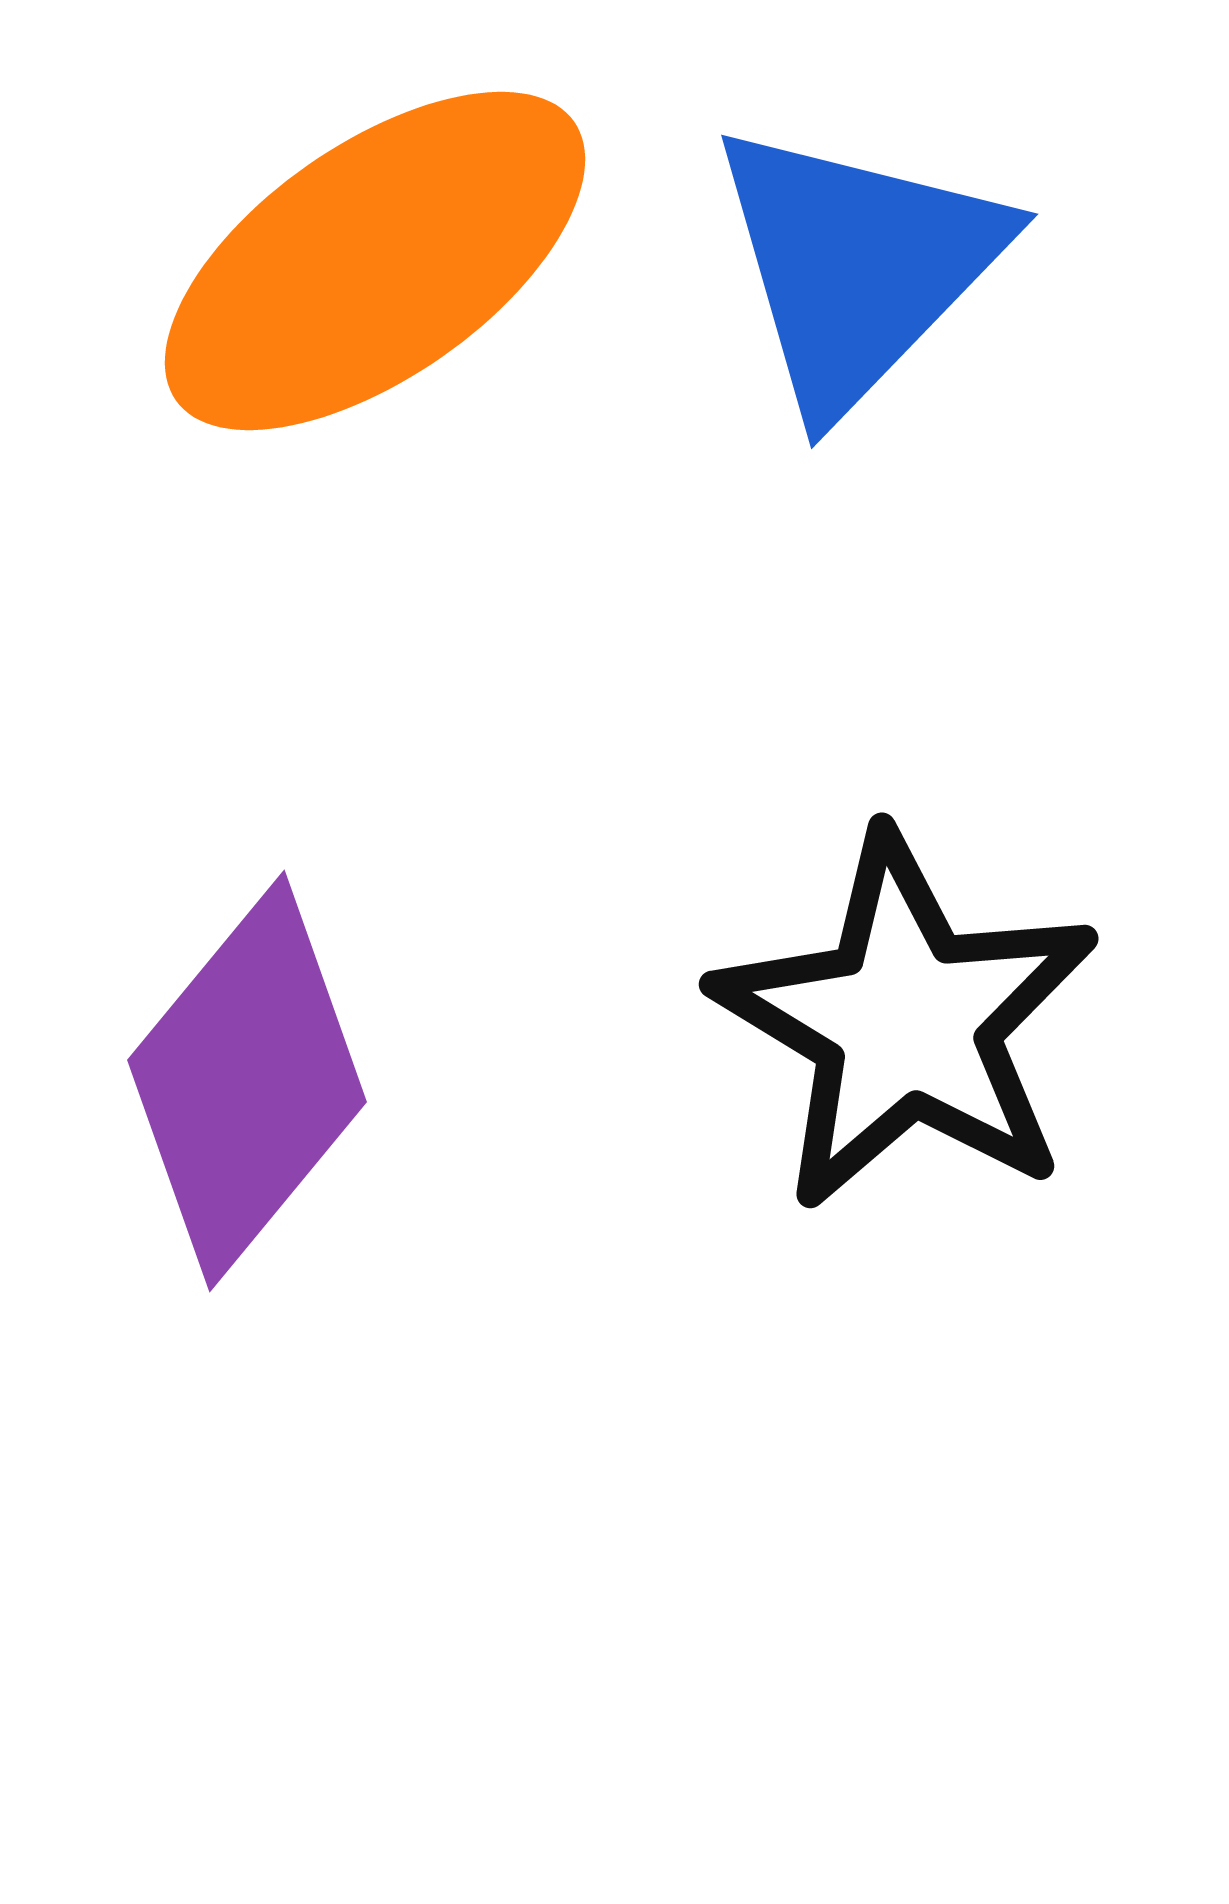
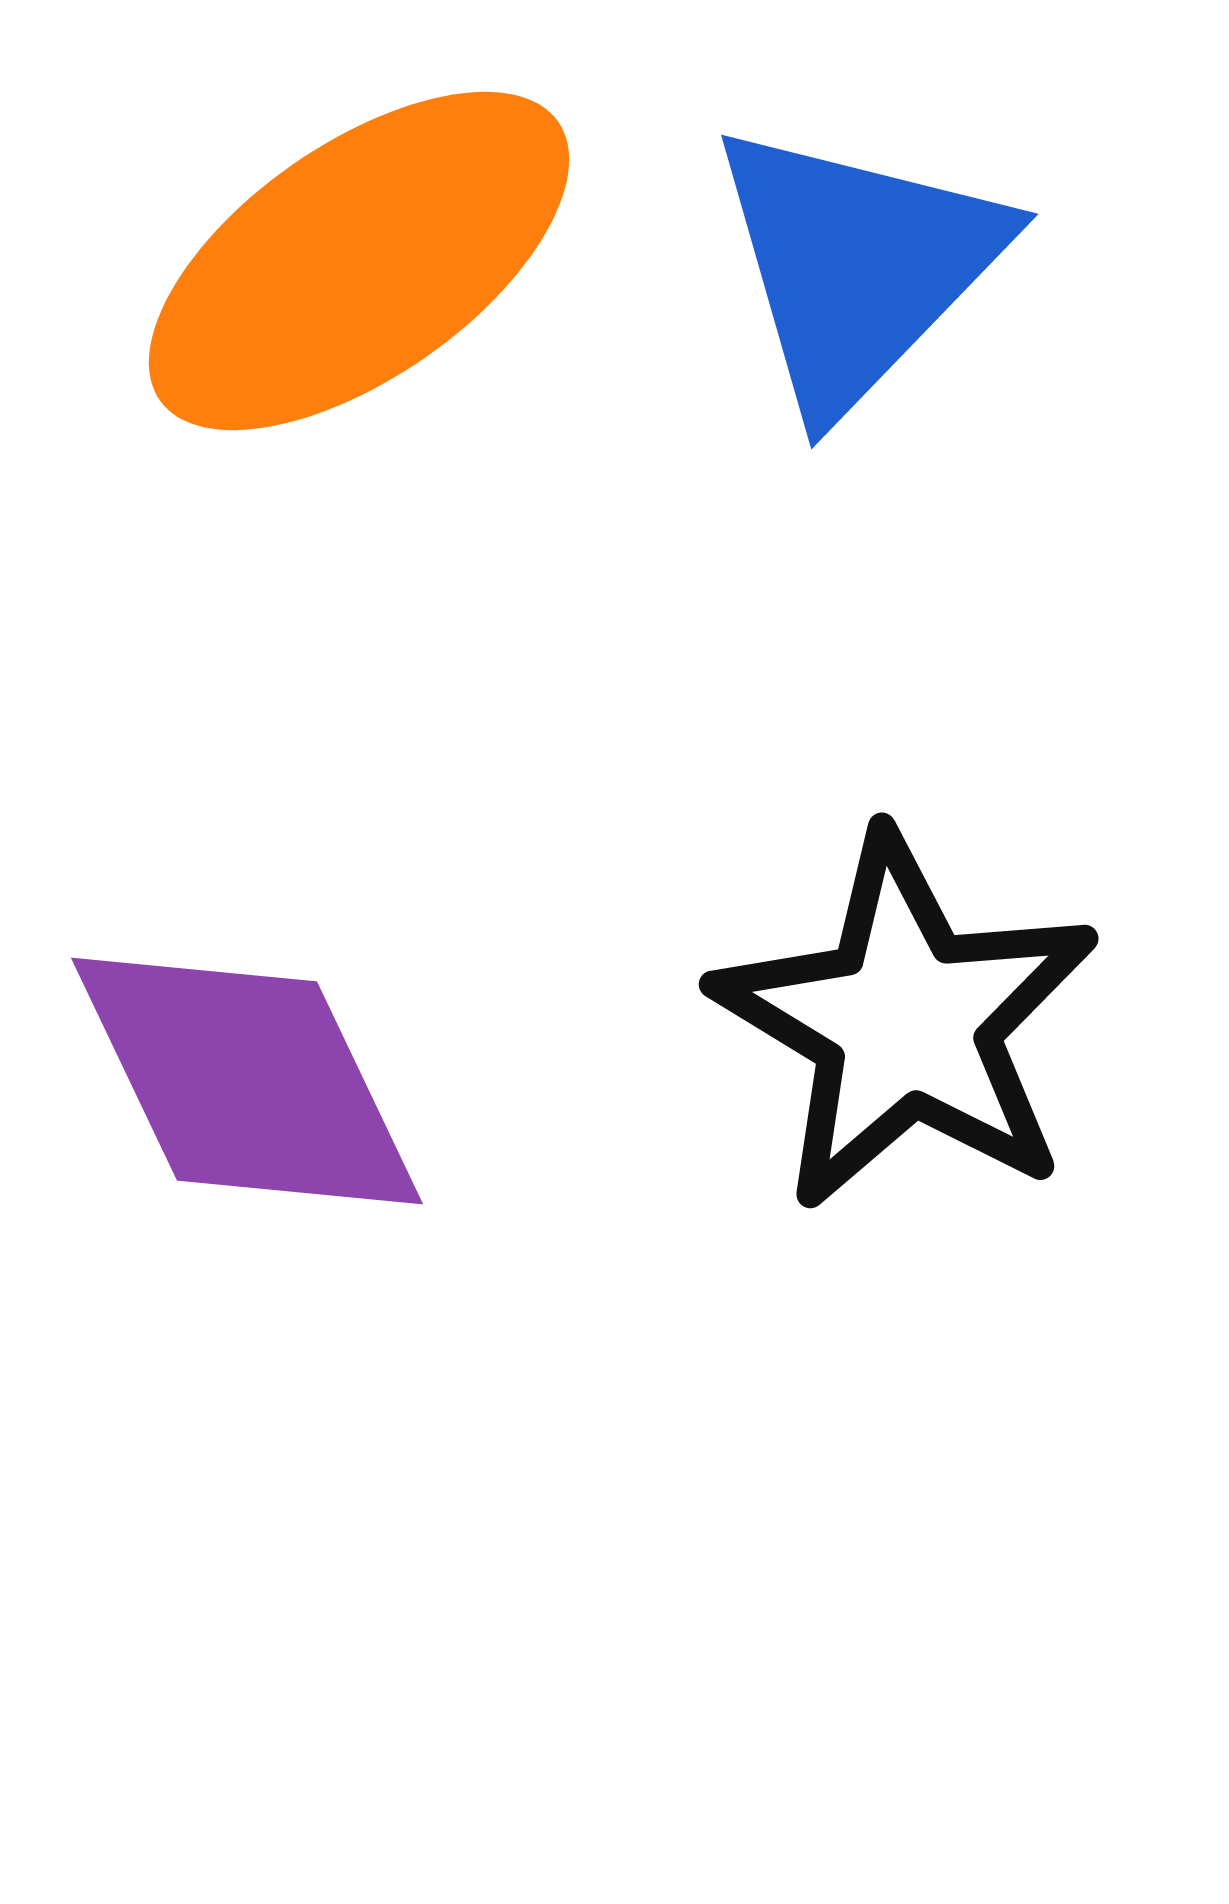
orange ellipse: moved 16 px left
purple diamond: rotated 65 degrees counterclockwise
